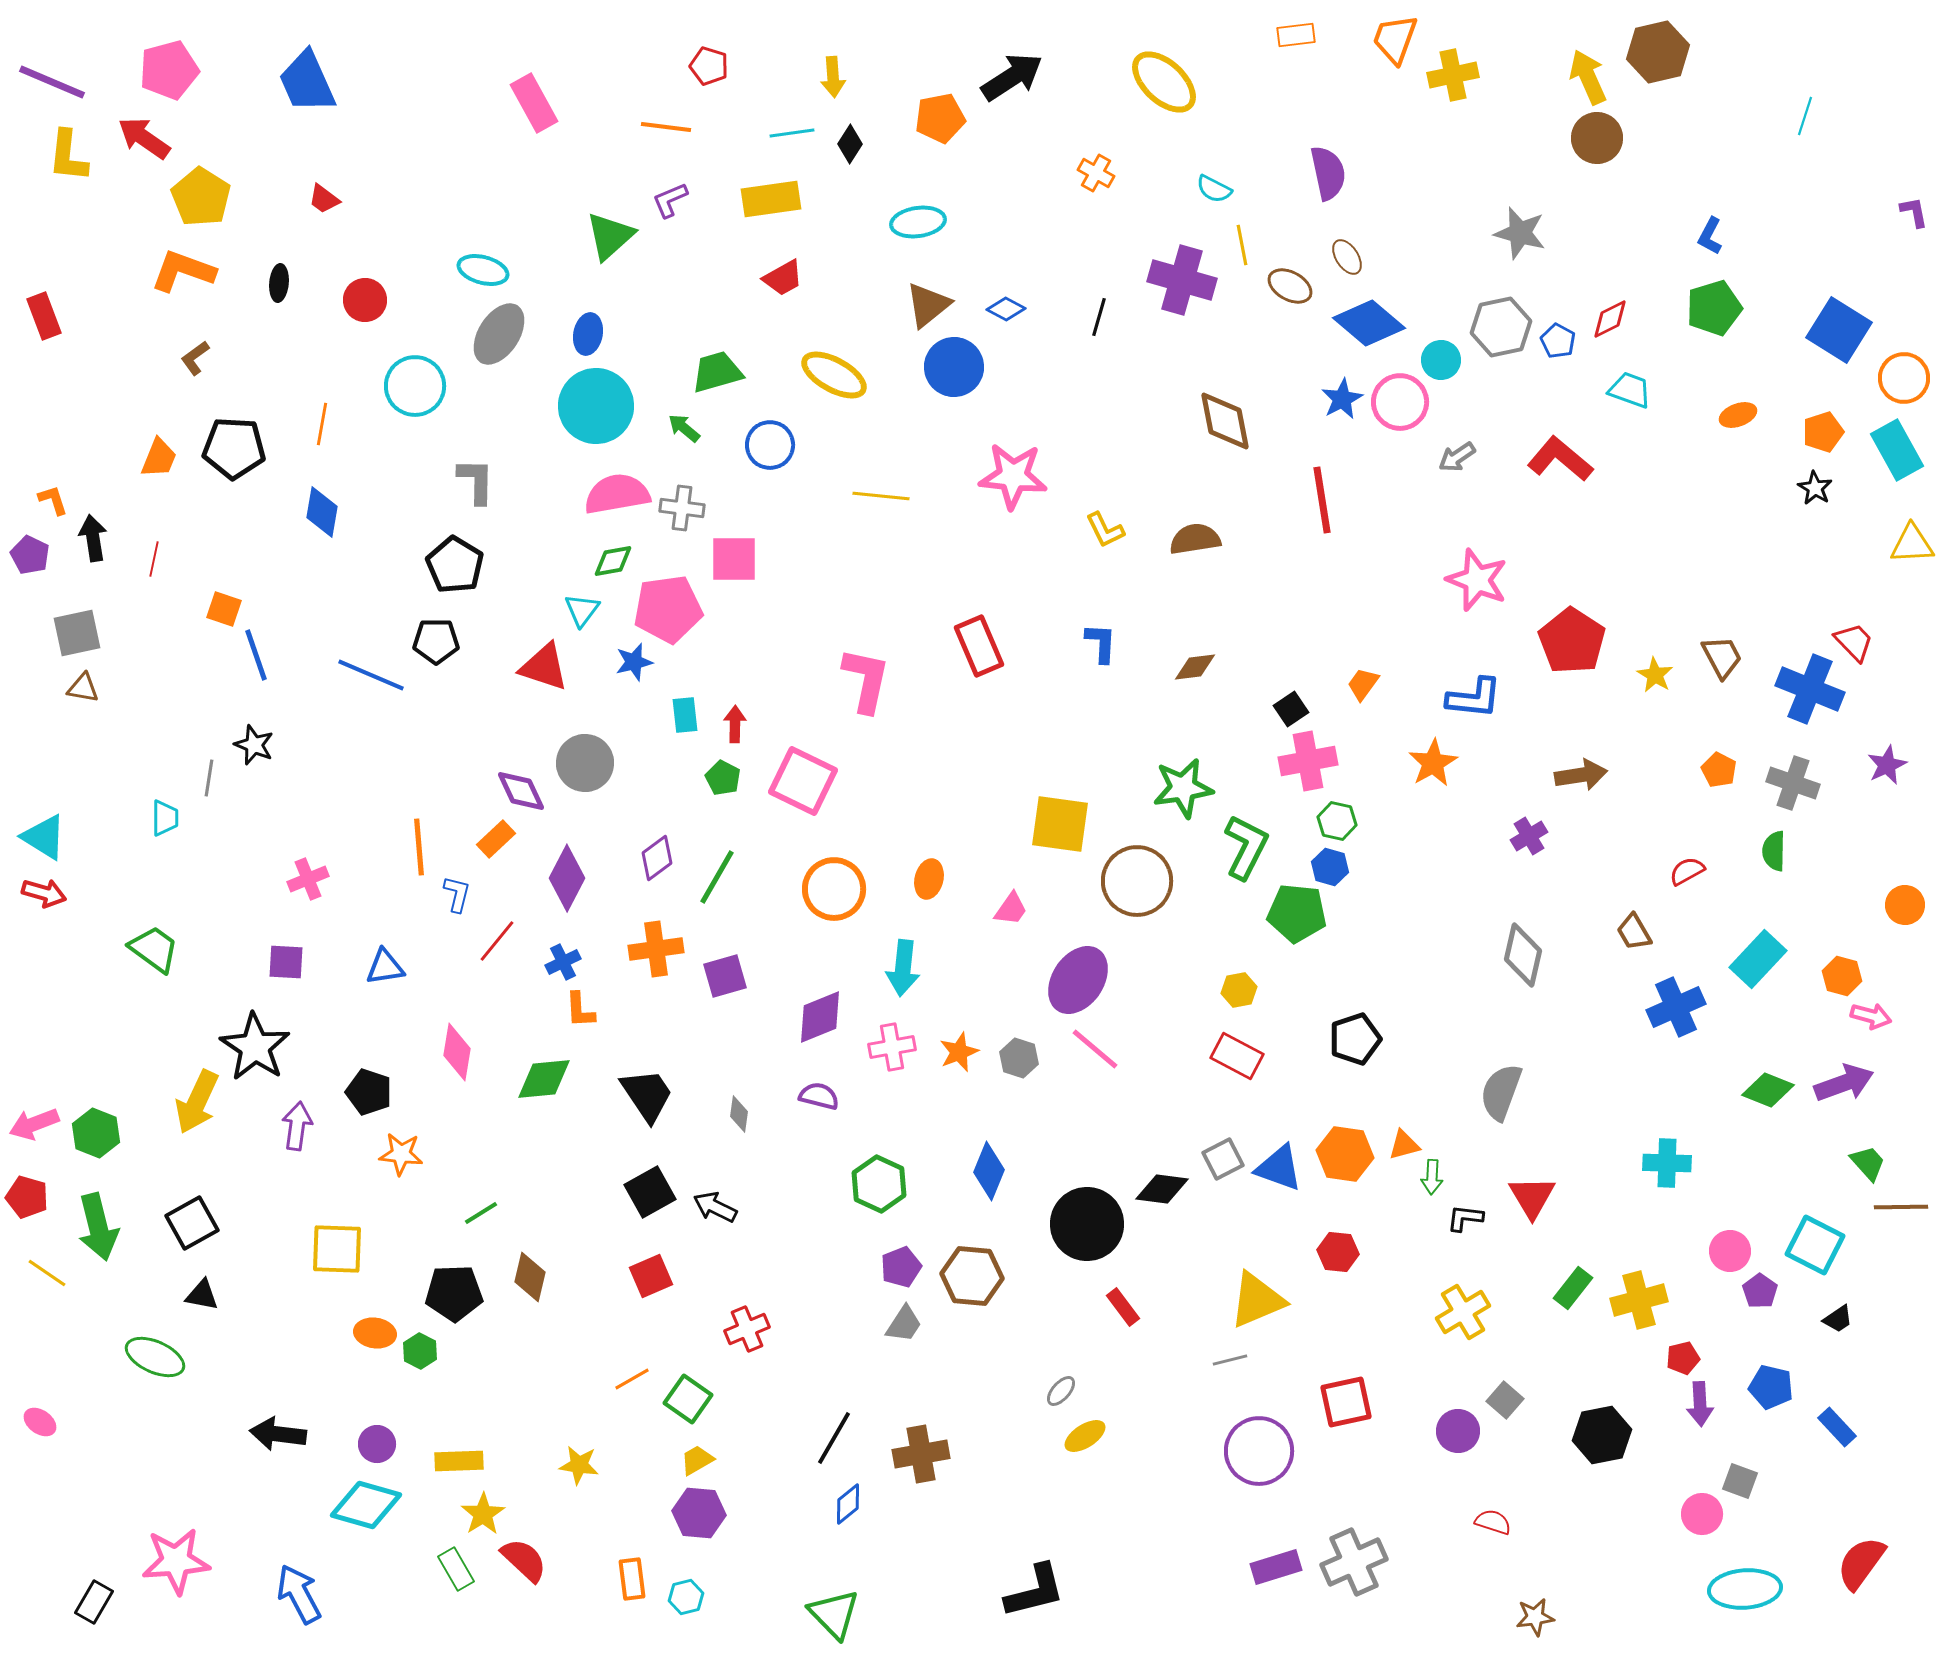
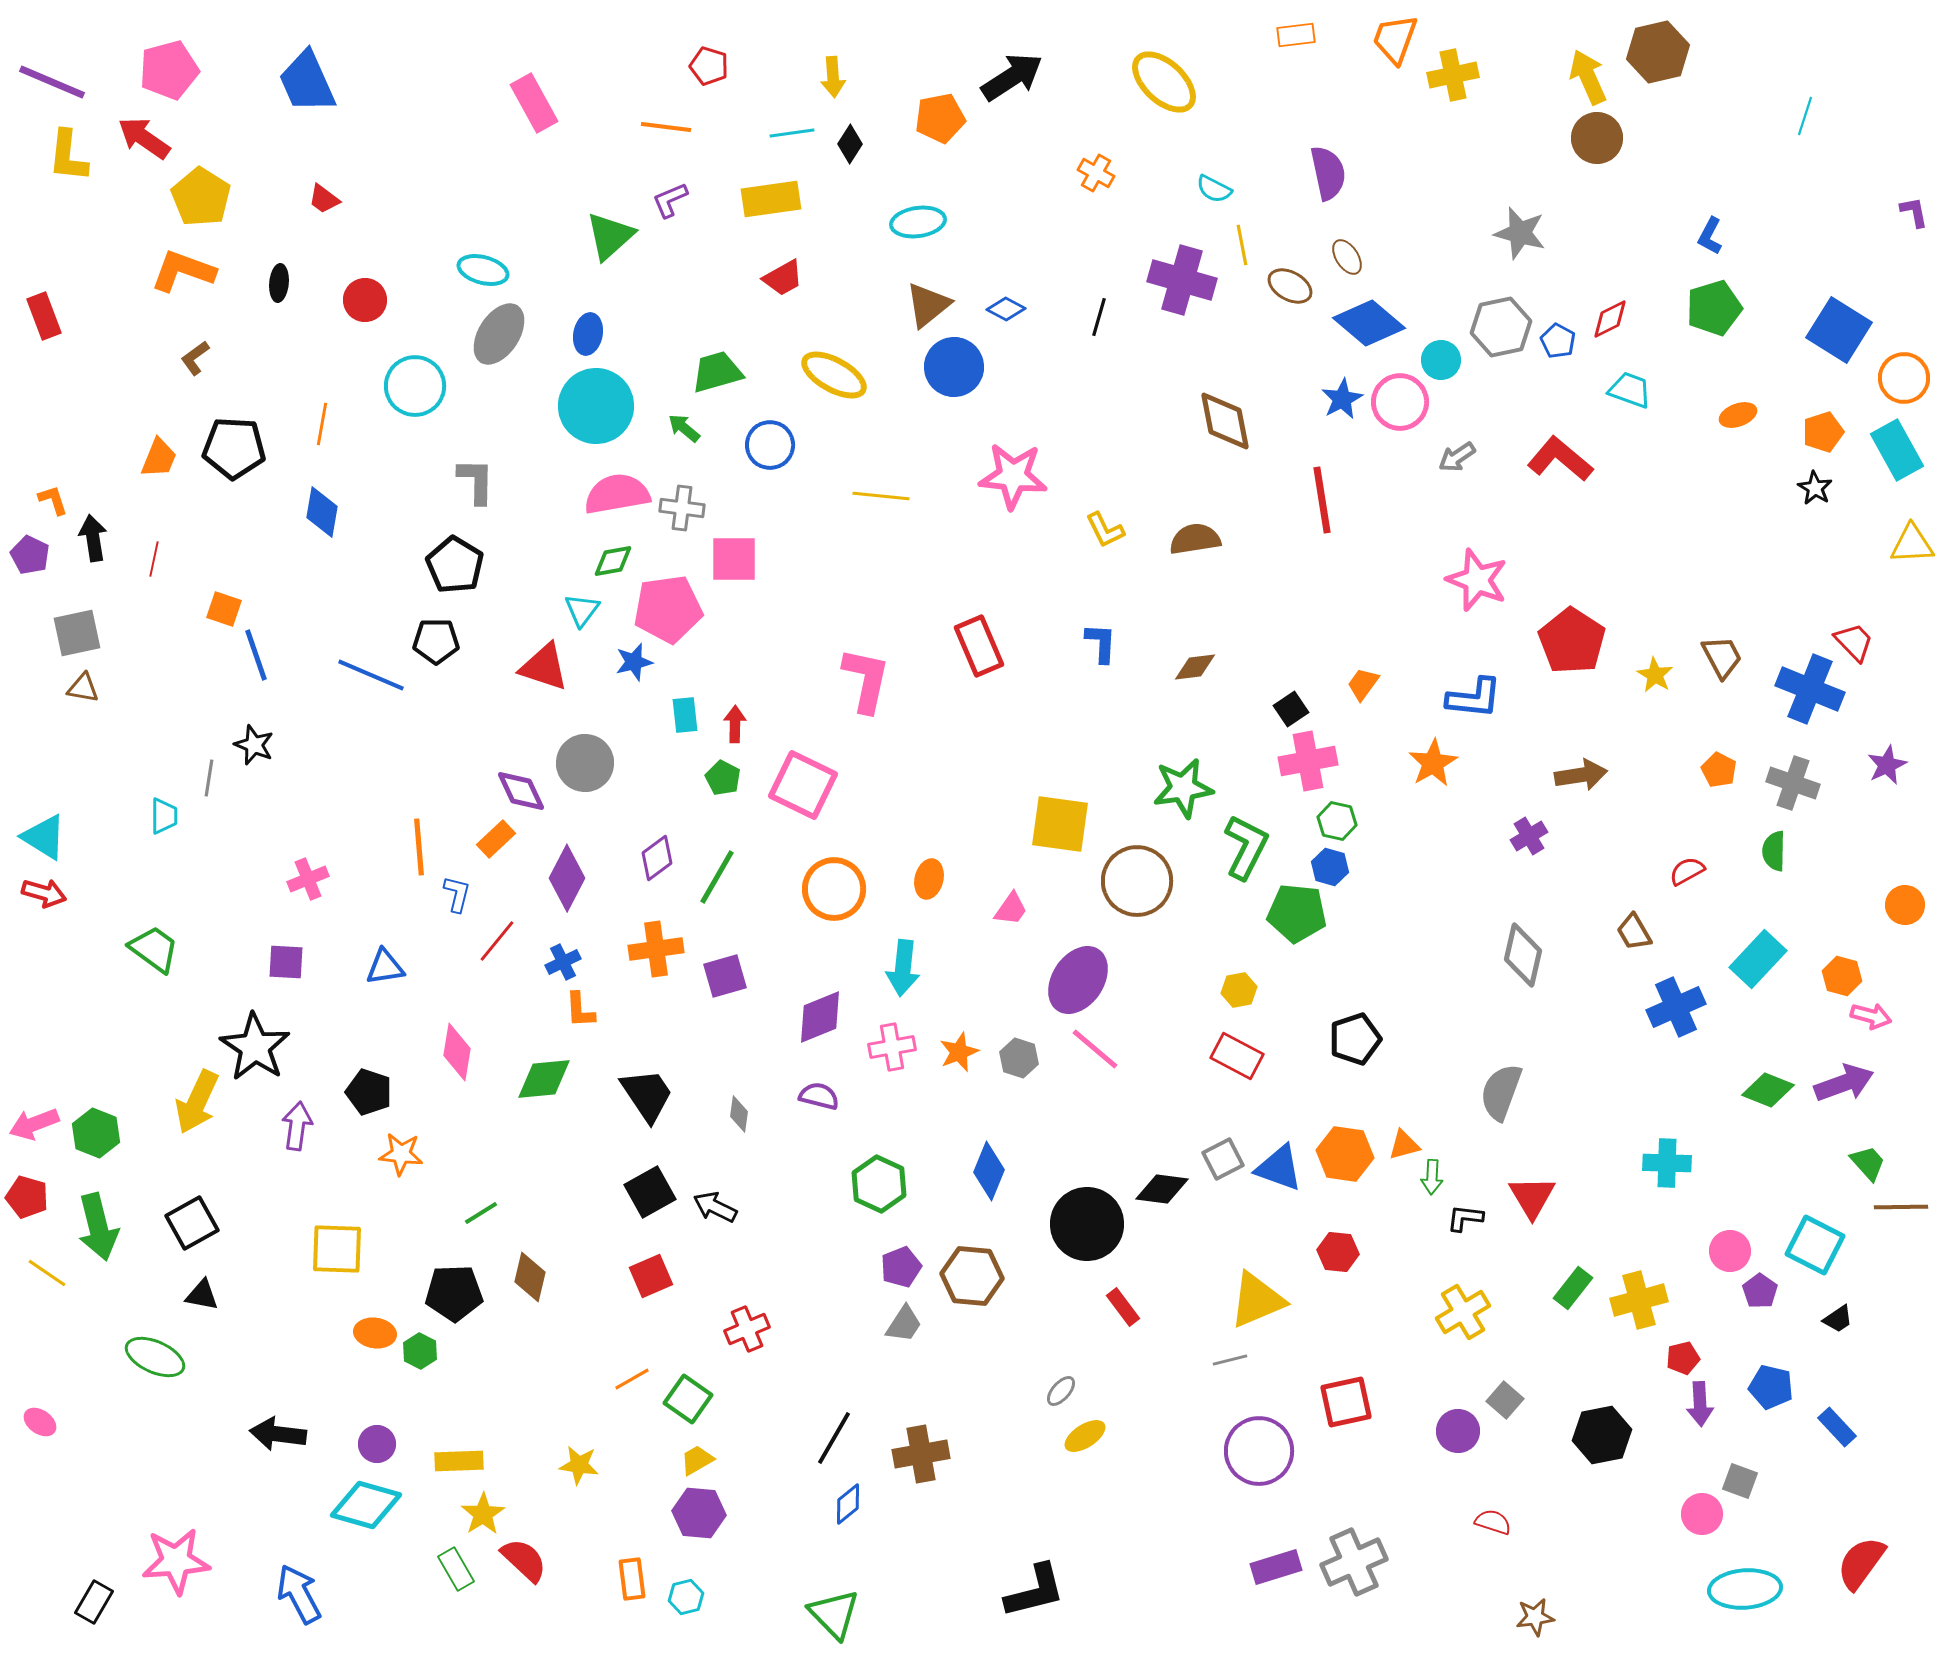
pink square at (803, 781): moved 4 px down
cyan trapezoid at (165, 818): moved 1 px left, 2 px up
